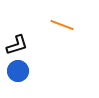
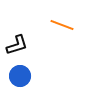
blue circle: moved 2 px right, 5 px down
